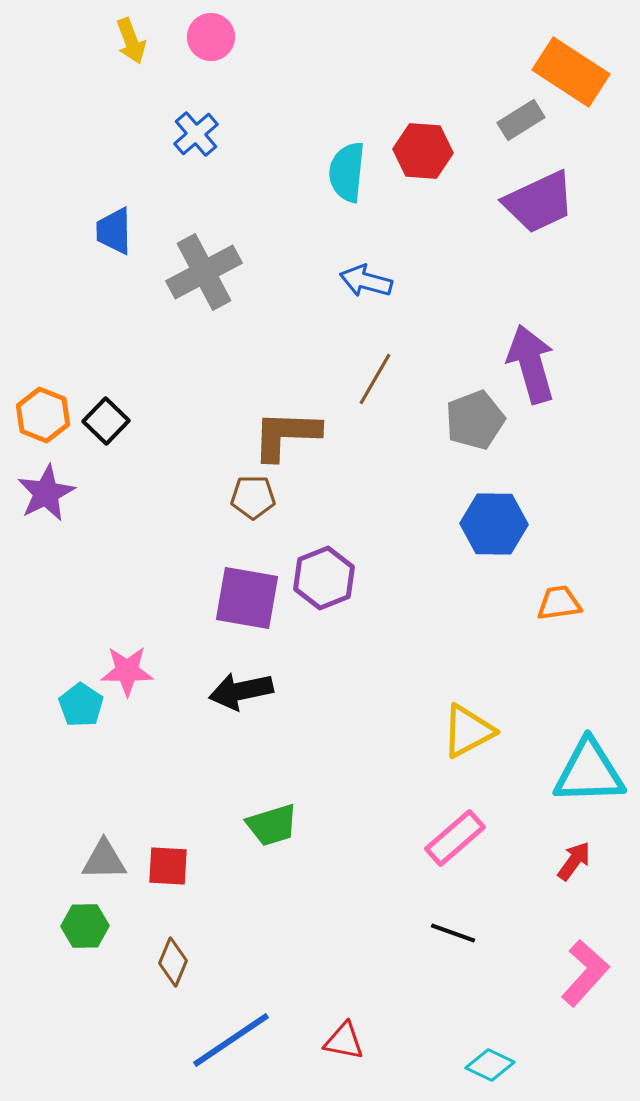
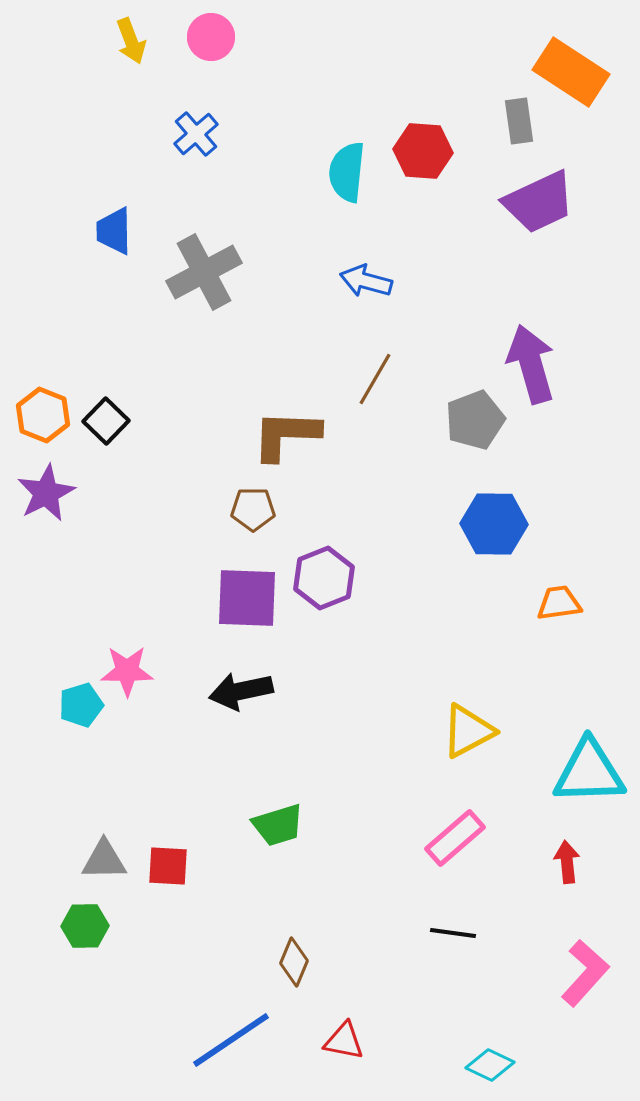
gray rectangle: moved 2 px left, 1 px down; rotated 66 degrees counterclockwise
brown pentagon: moved 12 px down
purple square: rotated 8 degrees counterclockwise
cyan pentagon: rotated 21 degrees clockwise
green trapezoid: moved 6 px right
red arrow: moved 7 px left, 1 px down; rotated 42 degrees counterclockwise
black line: rotated 12 degrees counterclockwise
brown diamond: moved 121 px right
